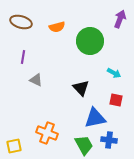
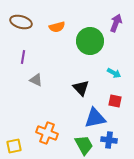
purple arrow: moved 4 px left, 4 px down
red square: moved 1 px left, 1 px down
